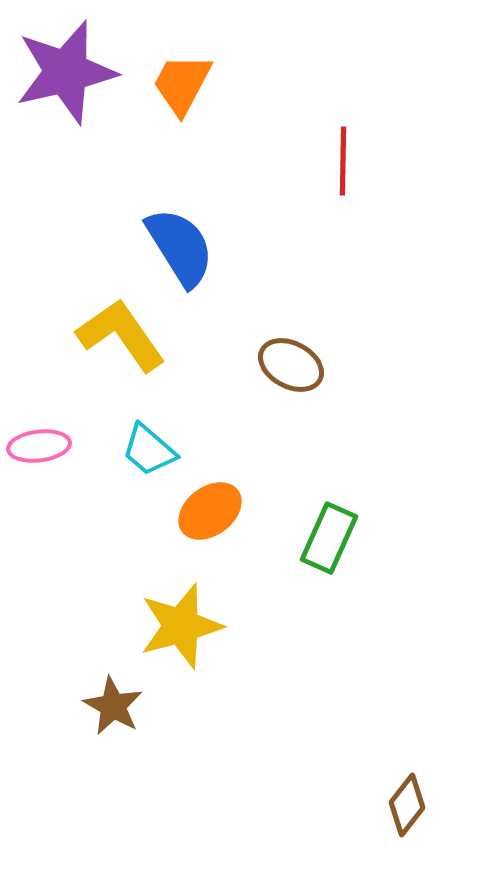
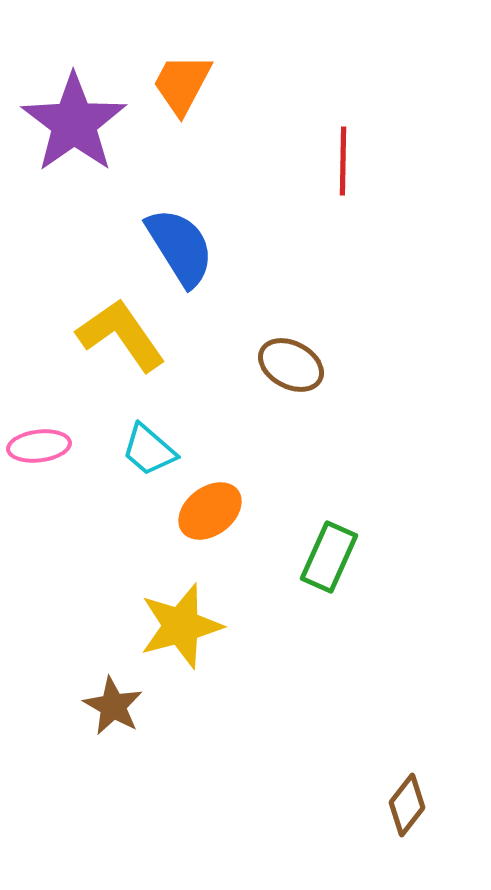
purple star: moved 8 px right, 51 px down; rotated 22 degrees counterclockwise
green rectangle: moved 19 px down
